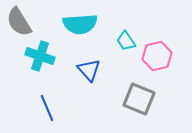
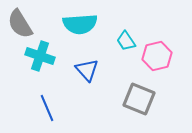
gray semicircle: moved 1 px right, 2 px down
blue triangle: moved 2 px left
